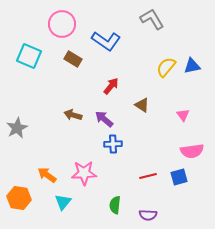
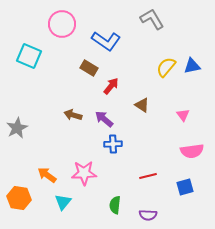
brown rectangle: moved 16 px right, 9 px down
blue square: moved 6 px right, 10 px down
